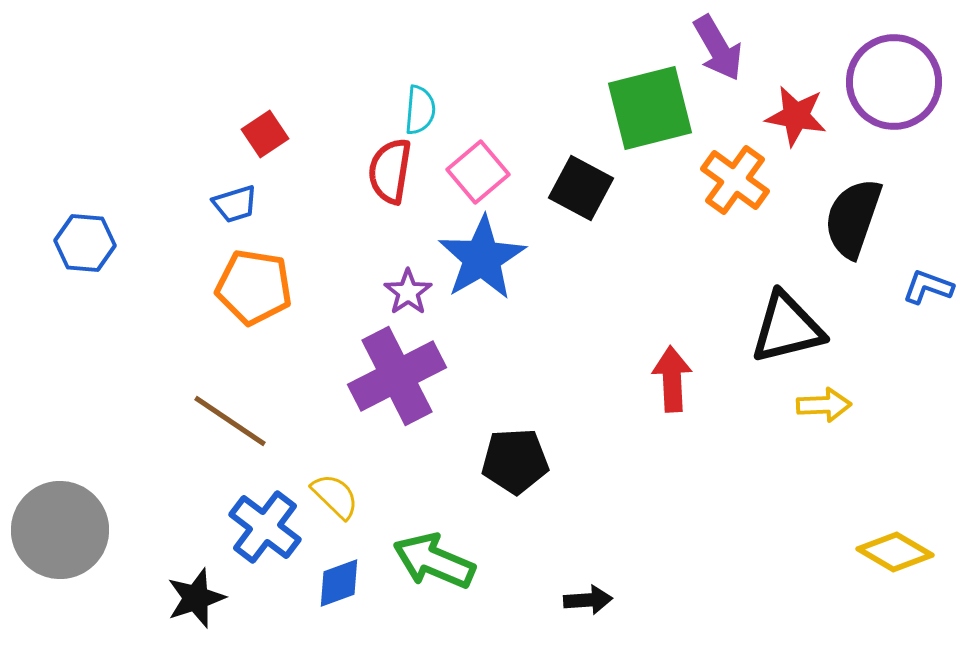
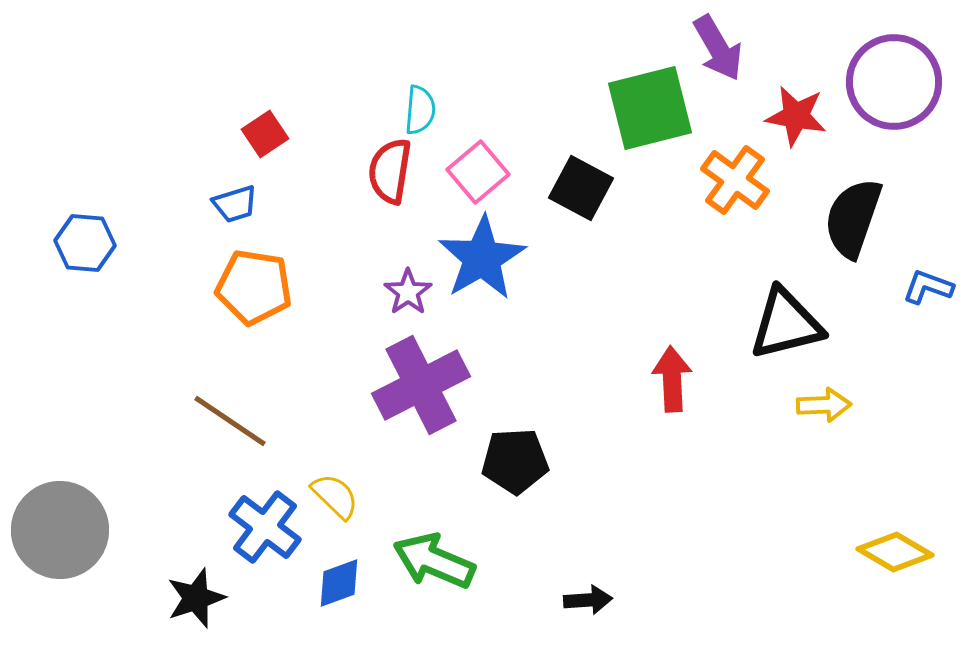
black triangle: moved 1 px left, 4 px up
purple cross: moved 24 px right, 9 px down
